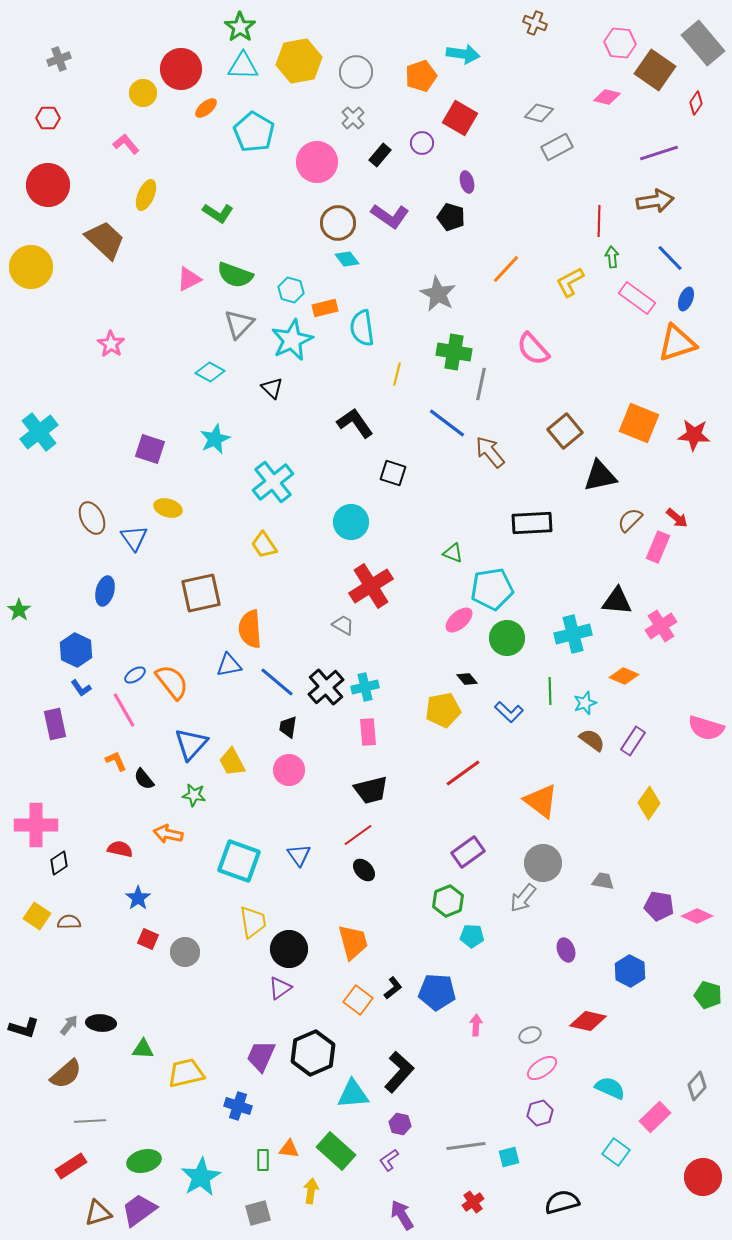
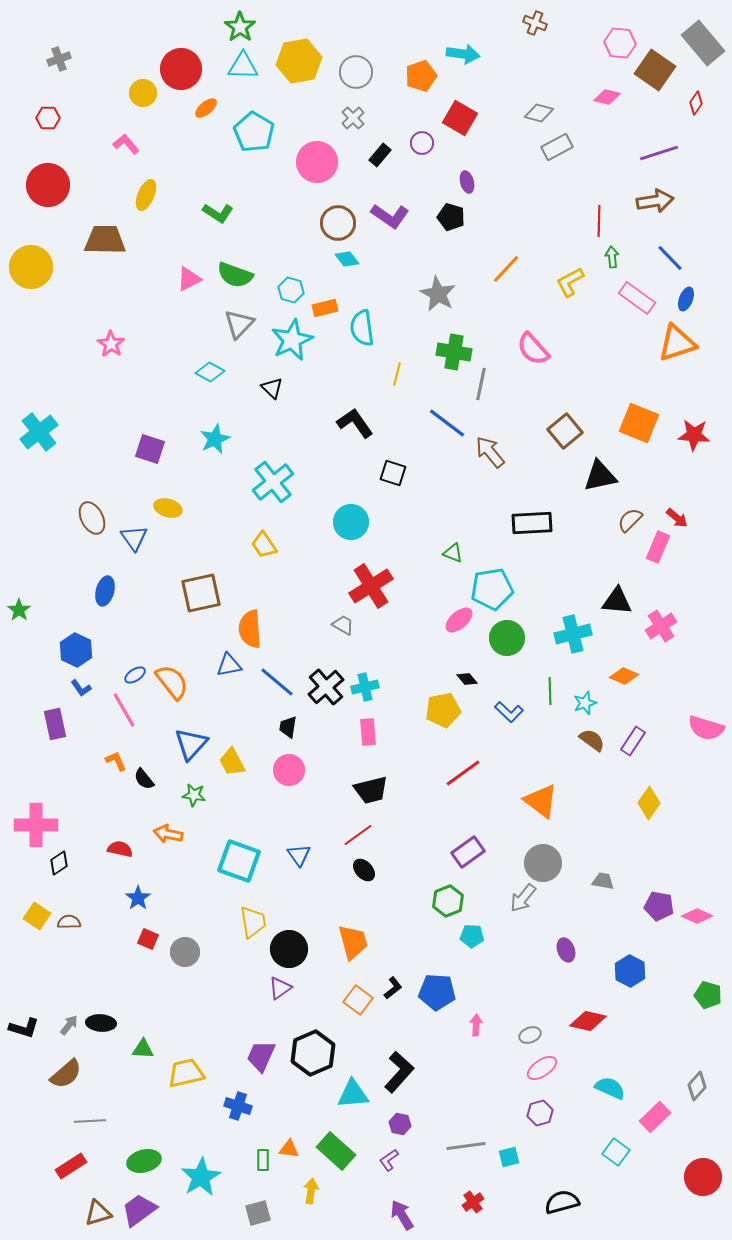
brown trapezoid at (105, 240): rotated 42 degrees counterclockwise
